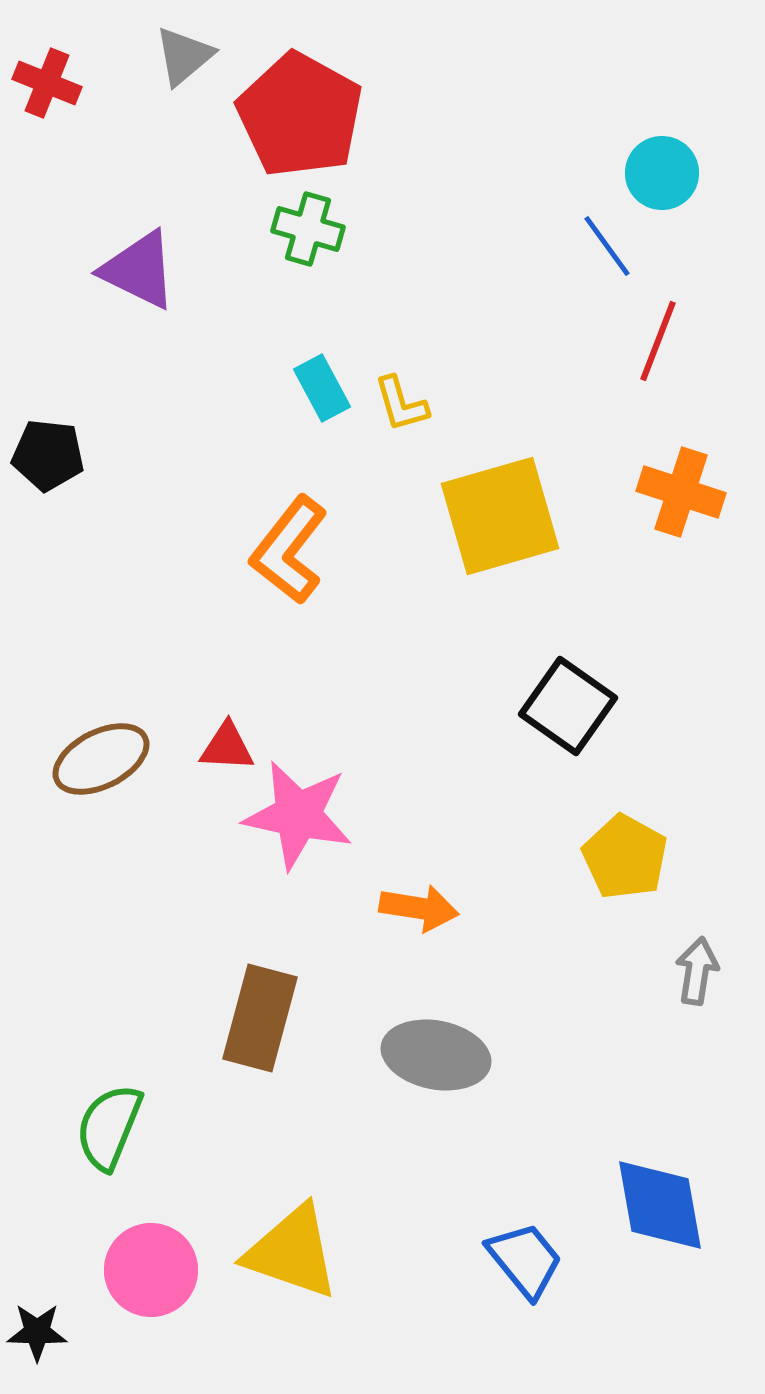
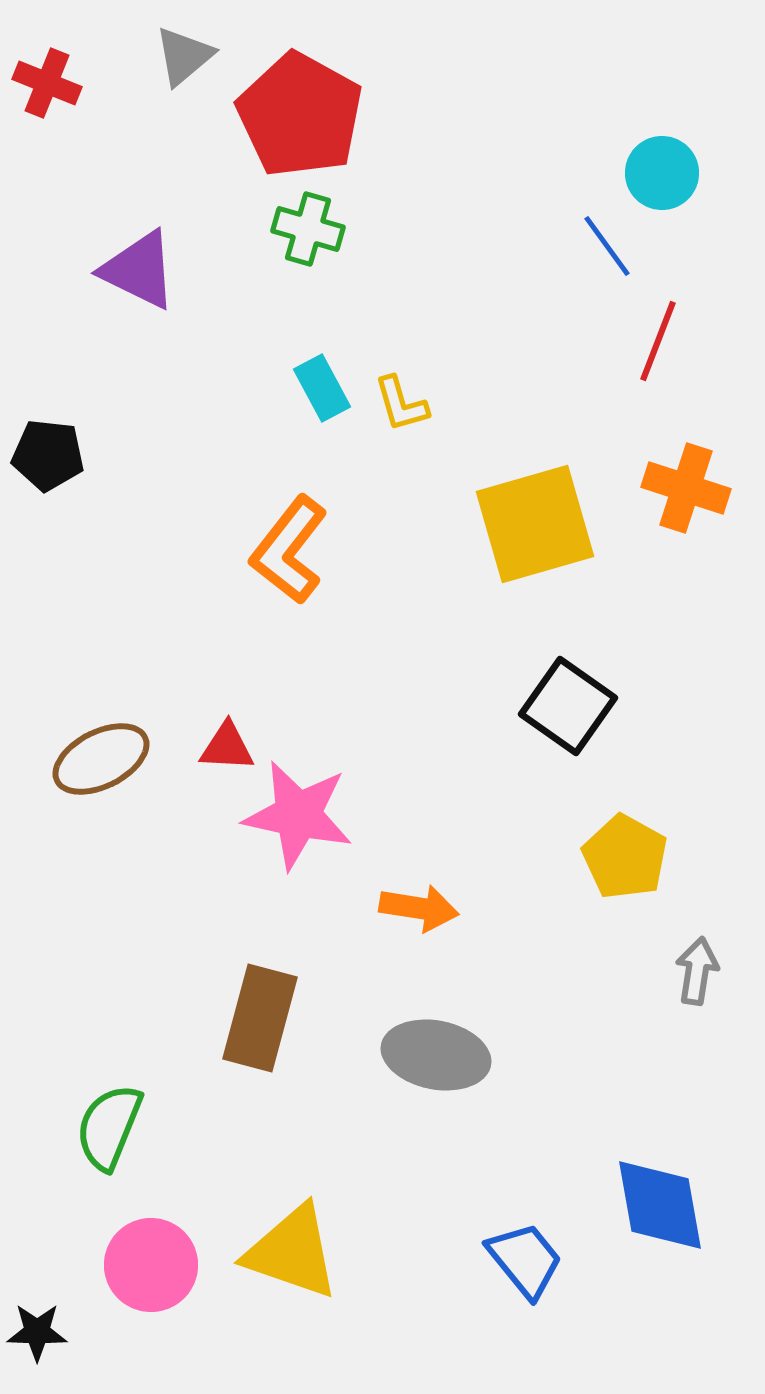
orange cross: moved 5 px right, 4 px up
yellow square: moved 35 px right, 8 px down
pink circle: moved 5 px up
